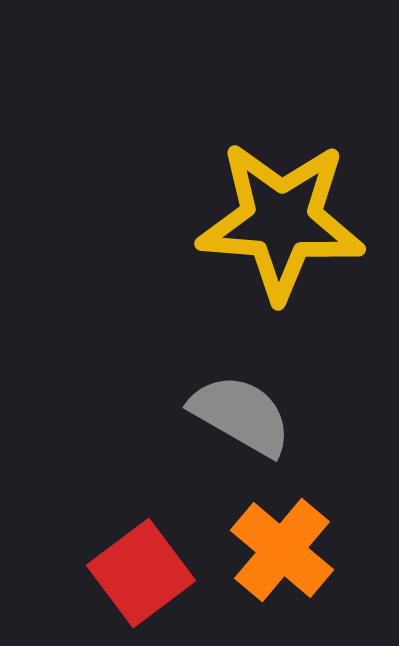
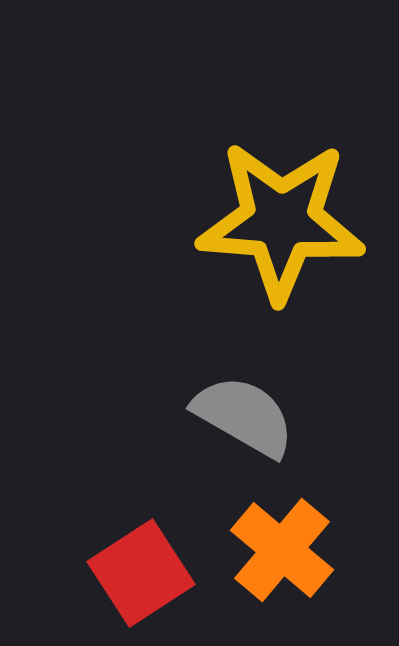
gray semicircle: moved 3 px right, 1 px down
red square: rotated 4 degrees clockwise
